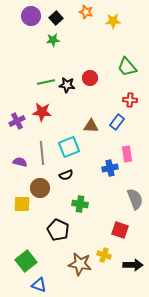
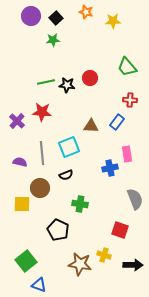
purple cross: rotated 21 degrees counterclockwise
